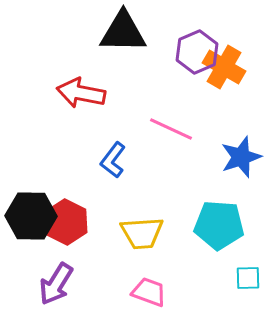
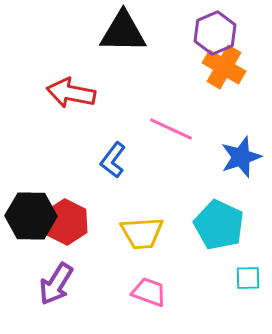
purple hexagon: moved 18 px right, 19 px up
red arrow: moved 10 px left
cyan pentagon: rotated 21 degrees clockwise
